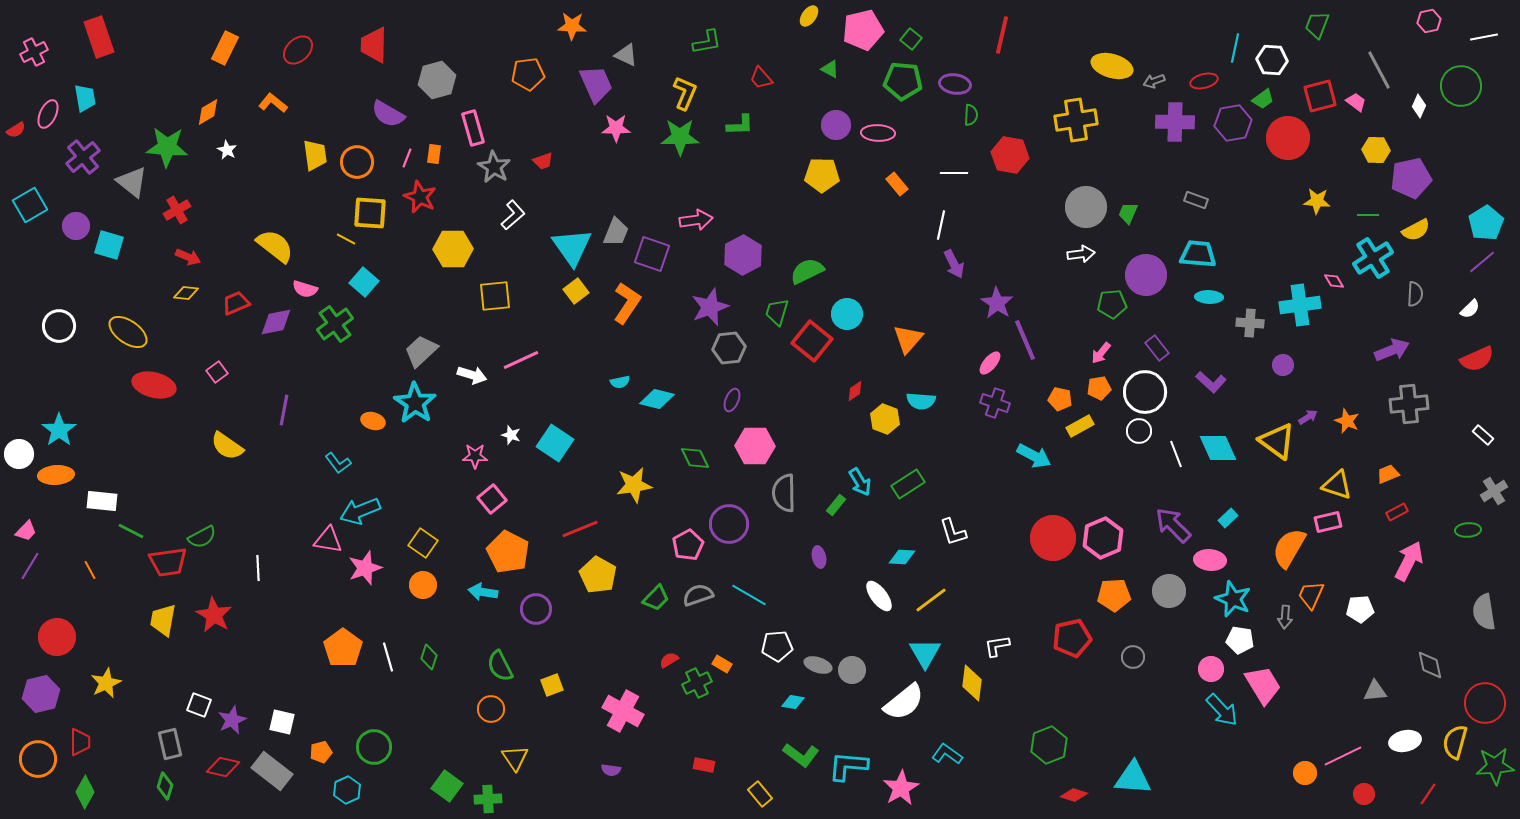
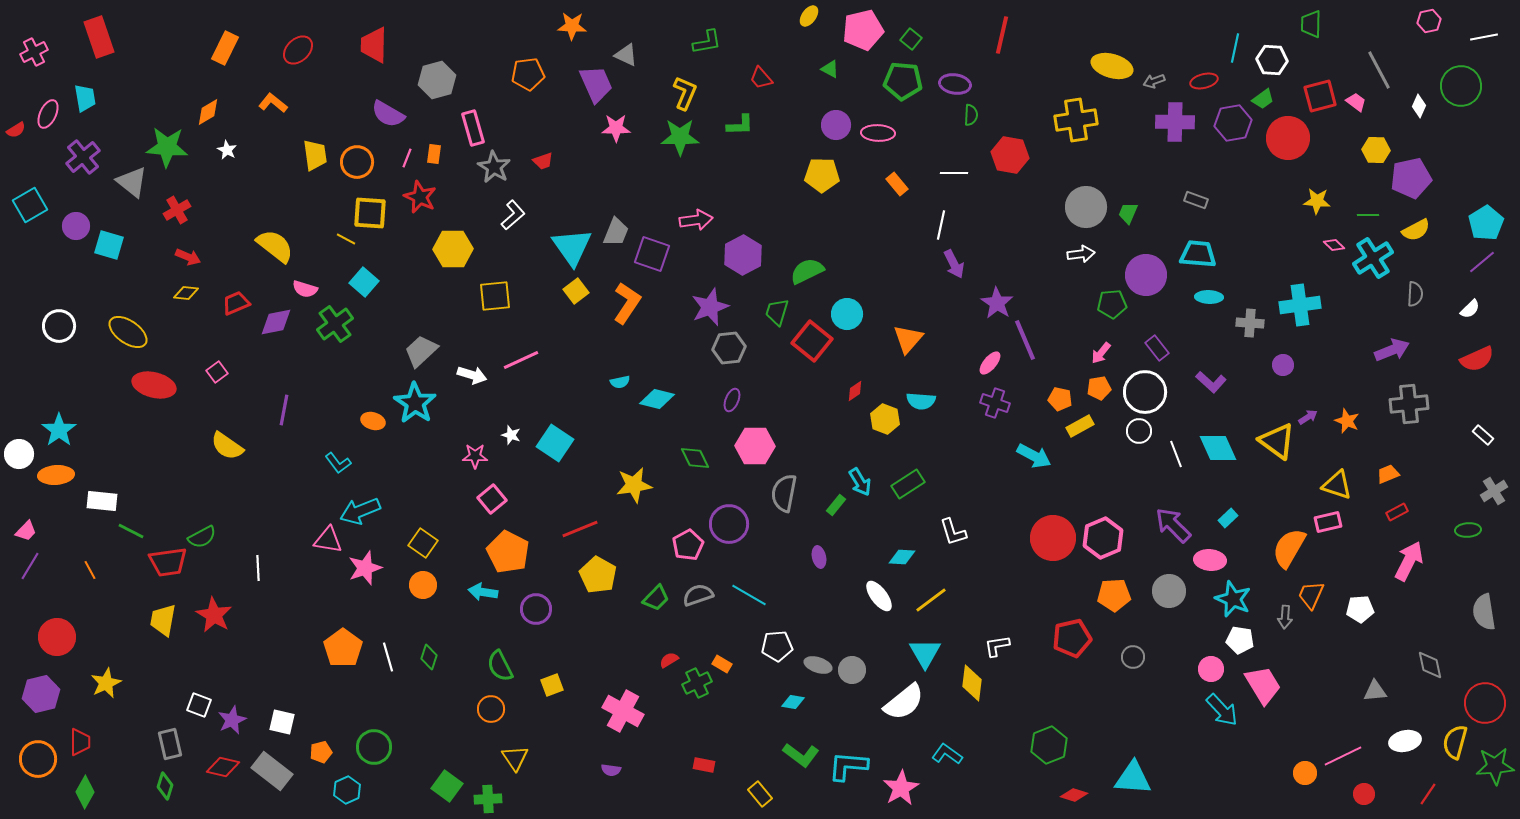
green trapezoid at (1317, 25): moved 6 px left, 1 px up; rotated 20 degrees counterclockwise
pink diamond at (1334, 281): moved 36 px up; rotated 15 degrees counterclockwise
gray semicircle at (784, 493): rotated 12 degrees clockwise
